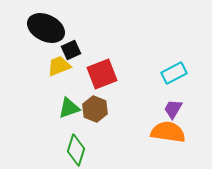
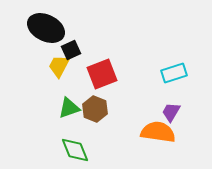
yellow trapezoid: rotated 40 degrees counterclockwise
cyan rectangle: rotated 10 degrees clockwise
purple trapezoid: moved 2 px left, 3 px down
orange semicircle: moved 10 px left
green diamond: moved 1 px left; rotated 40 degrees counterclockwise
